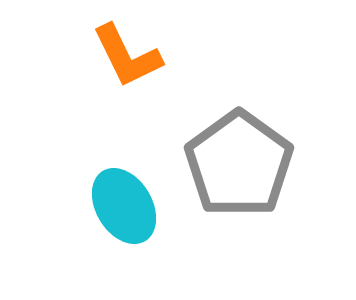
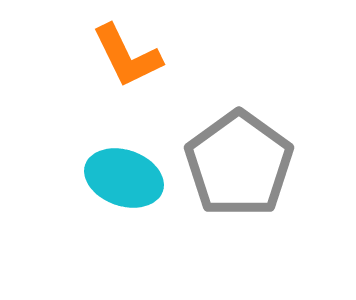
cyan ellipse: moved 28 px up; rotated 40 degrees counterclockwise
